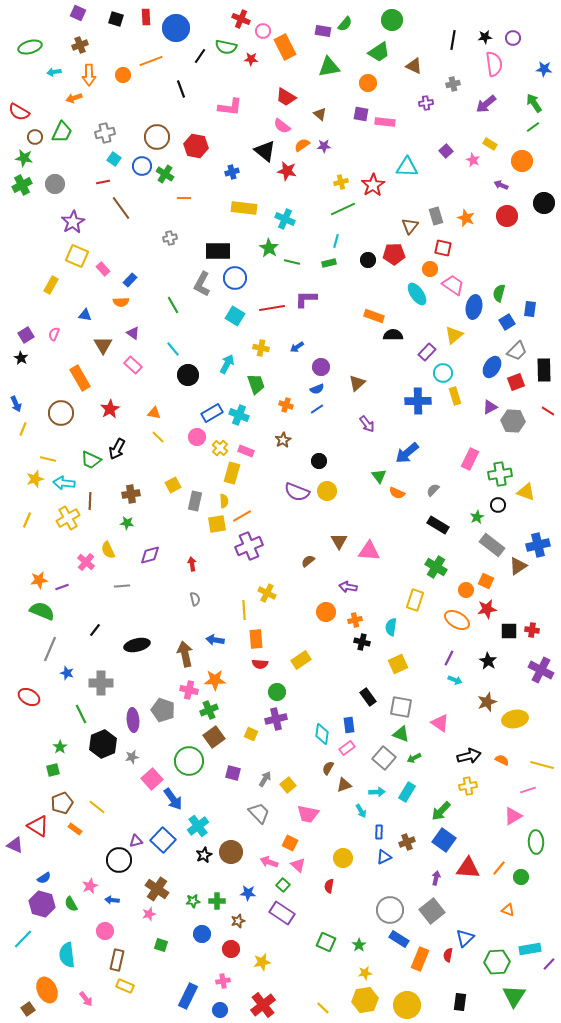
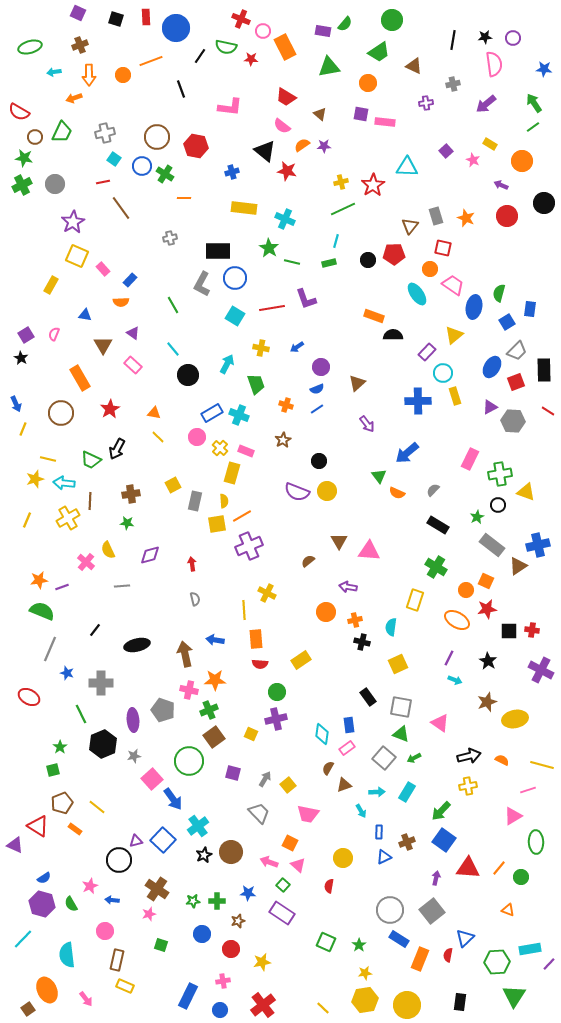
purple L-shape at (306, 299): rotated 110 degrees counterclockwise
gray star at (132, 757): moved 2 px right, 1 px up
